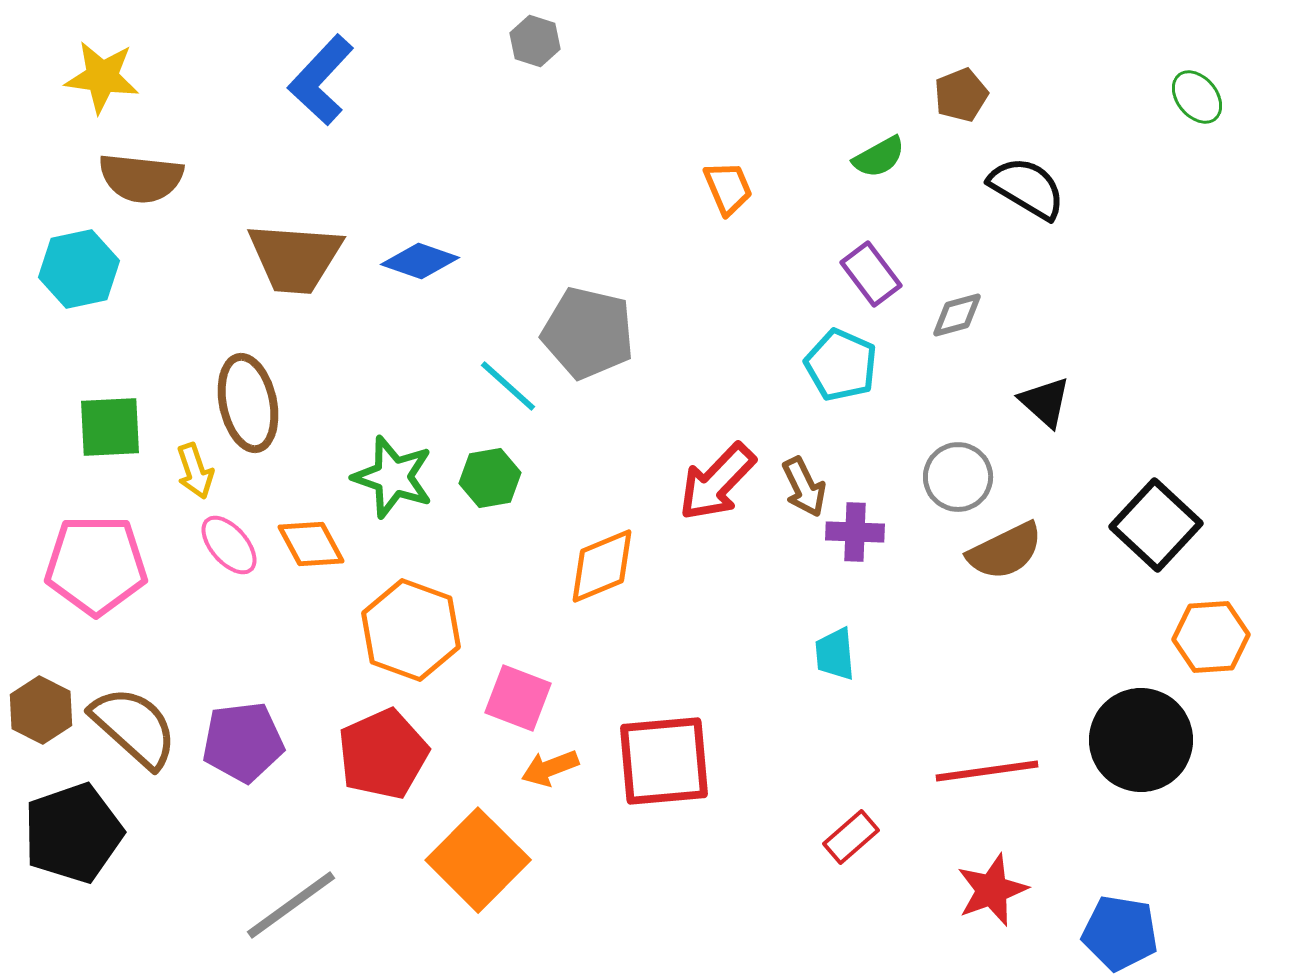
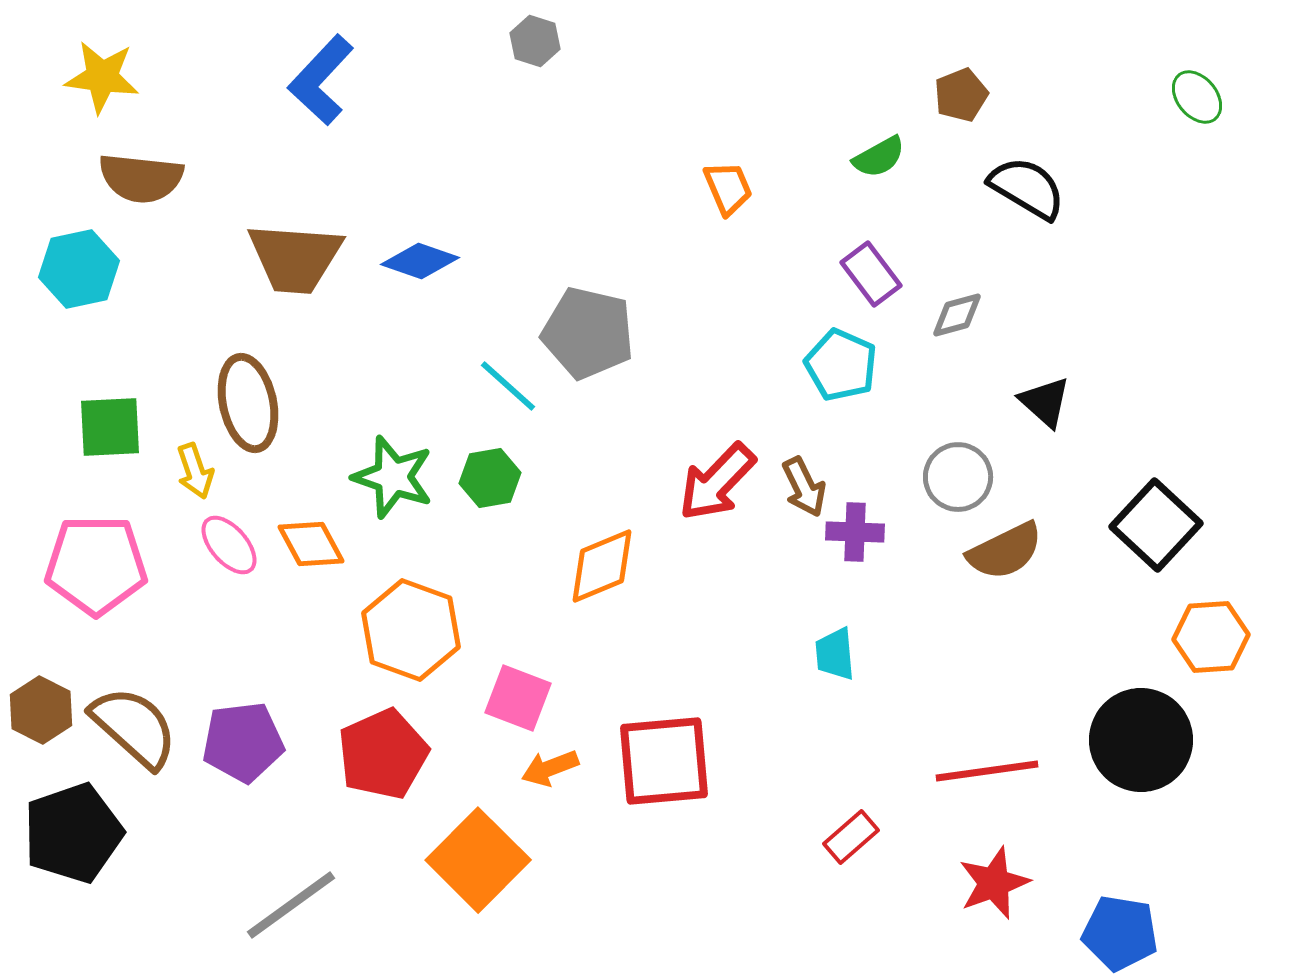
red star at (992, 890): moved 2 px right, 7 px up
